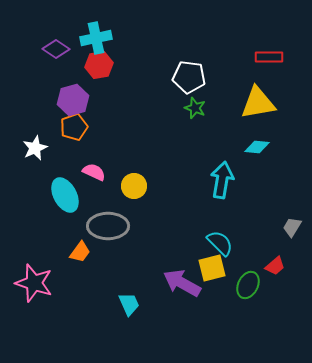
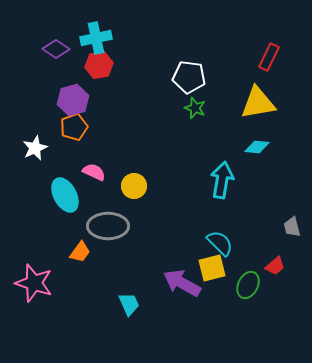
red rectangle: rotated 64 degrees counterclockwise
gray trapezoid: rotated 45 degrees counterclockwise
